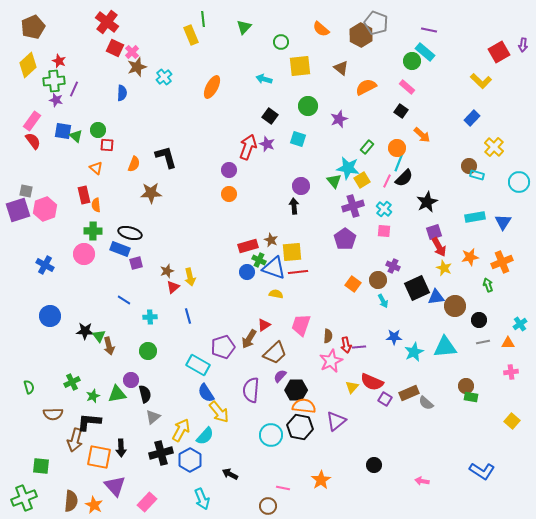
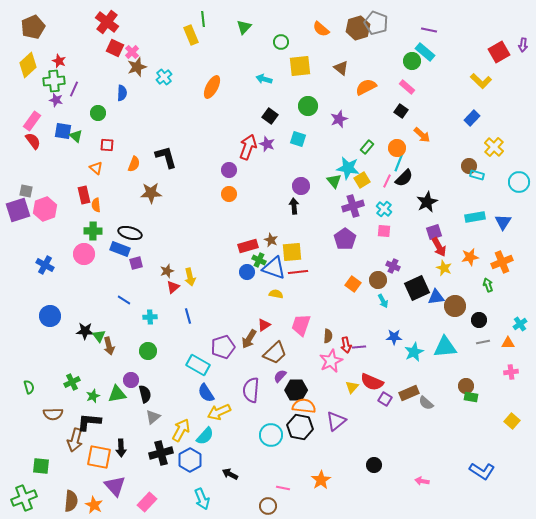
brown hexagon at (361, 35): moved 3 px left, 7 px up; rotated 15 degrees clockwise
green circle at (98, 130): moved 17 px up
yellow arrow at (219, 412): rotated 105 degrees clockwise
